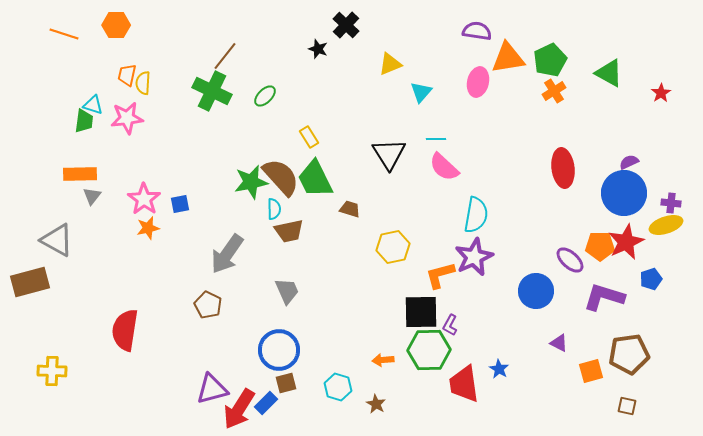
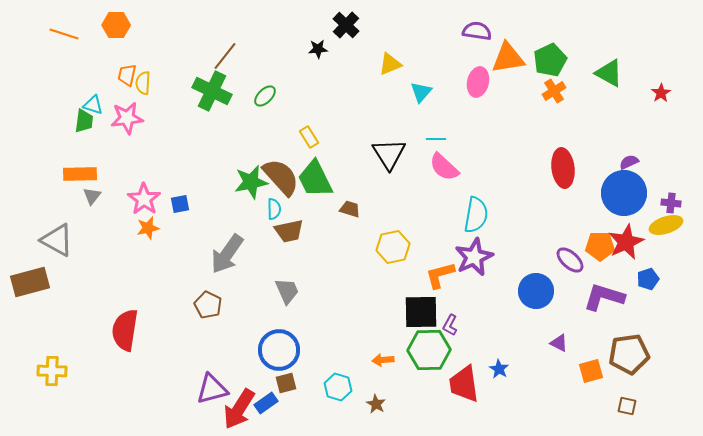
black star at (318, 49): rotated 24 degrees counterclockwise
blue pentagon at (651, 279): moved 3 px left
blue rectangle at (266, 403): rotated 10 degrees clockwise
